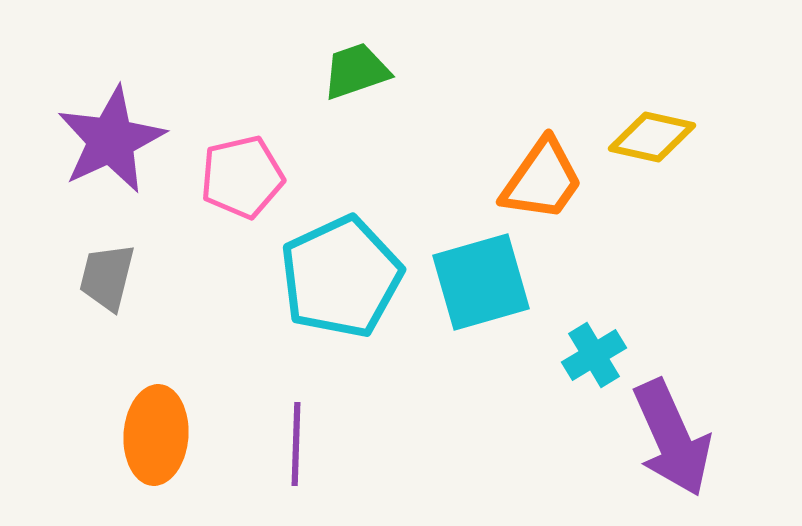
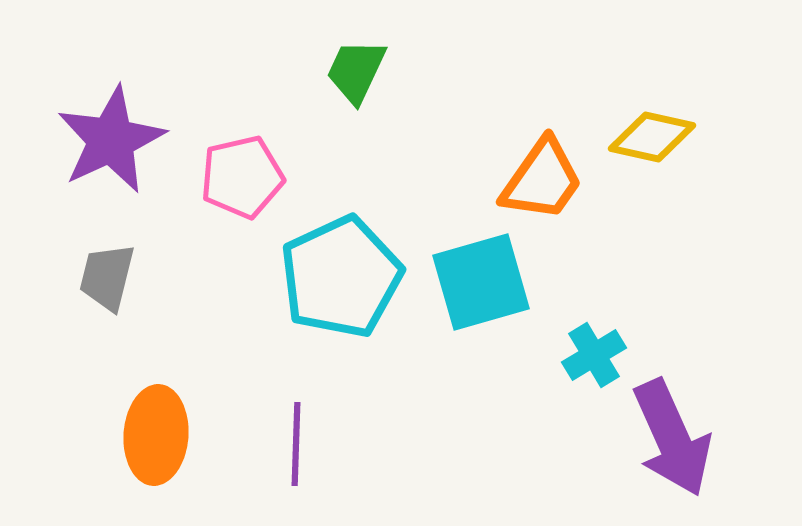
green trapezoid: rotated 46 degrees counterclockwise
